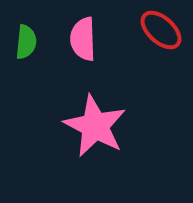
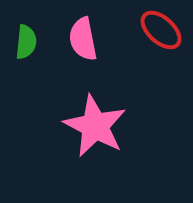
pink semicircle: rotated 9 degrees counterclockwise
